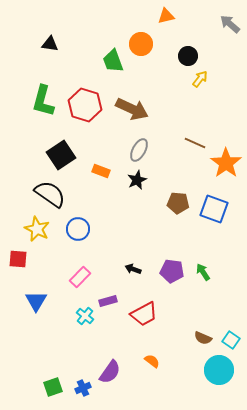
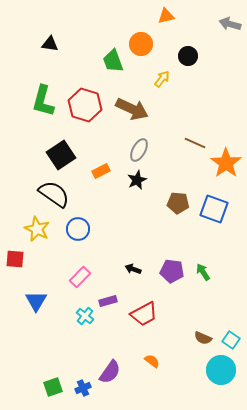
gray arrow: rotated 25 degrees counterclockwise
yellow arrow: moved 38 px left
orange rectangle: rotated 48 degrees counterclockwise
black semicircle: moved 4 px right
red square: moved 3 px left
cyan circle: moved 2 px right
